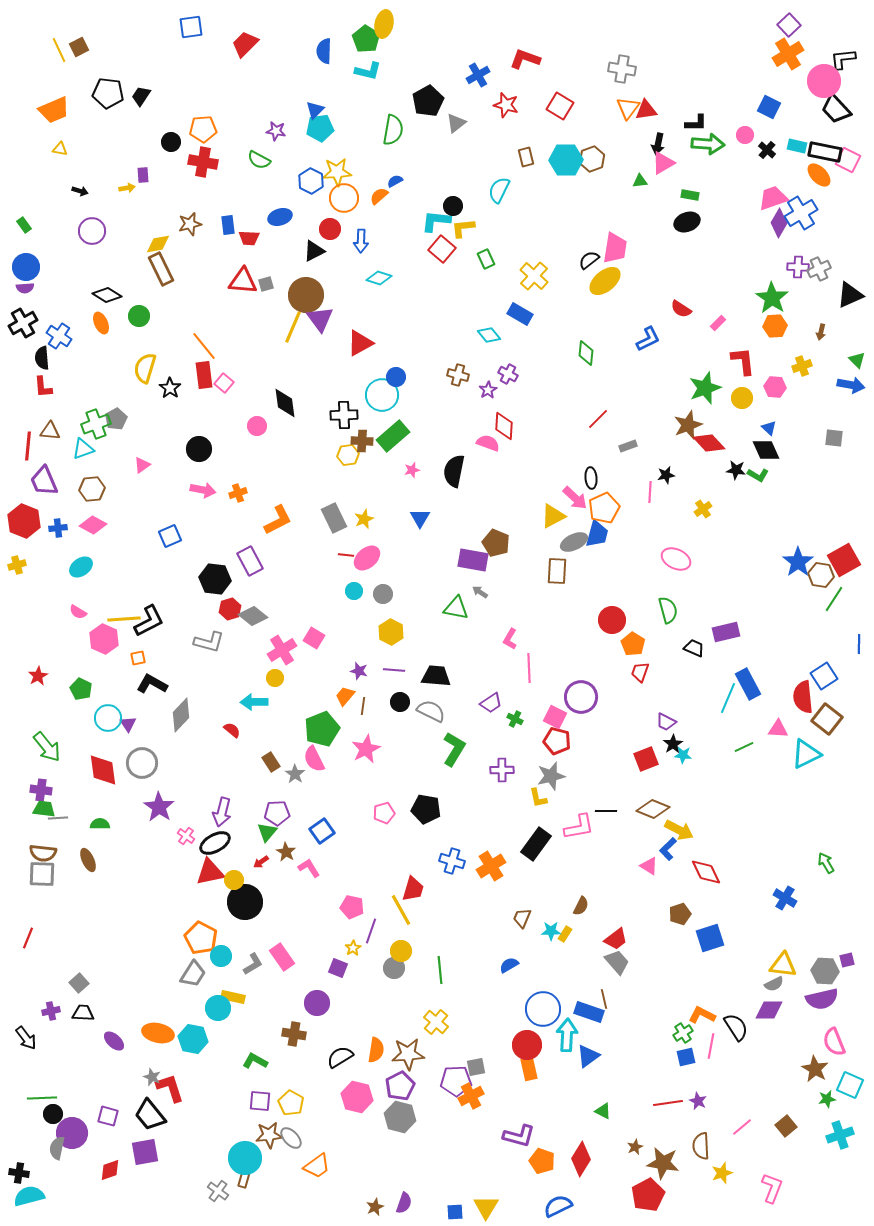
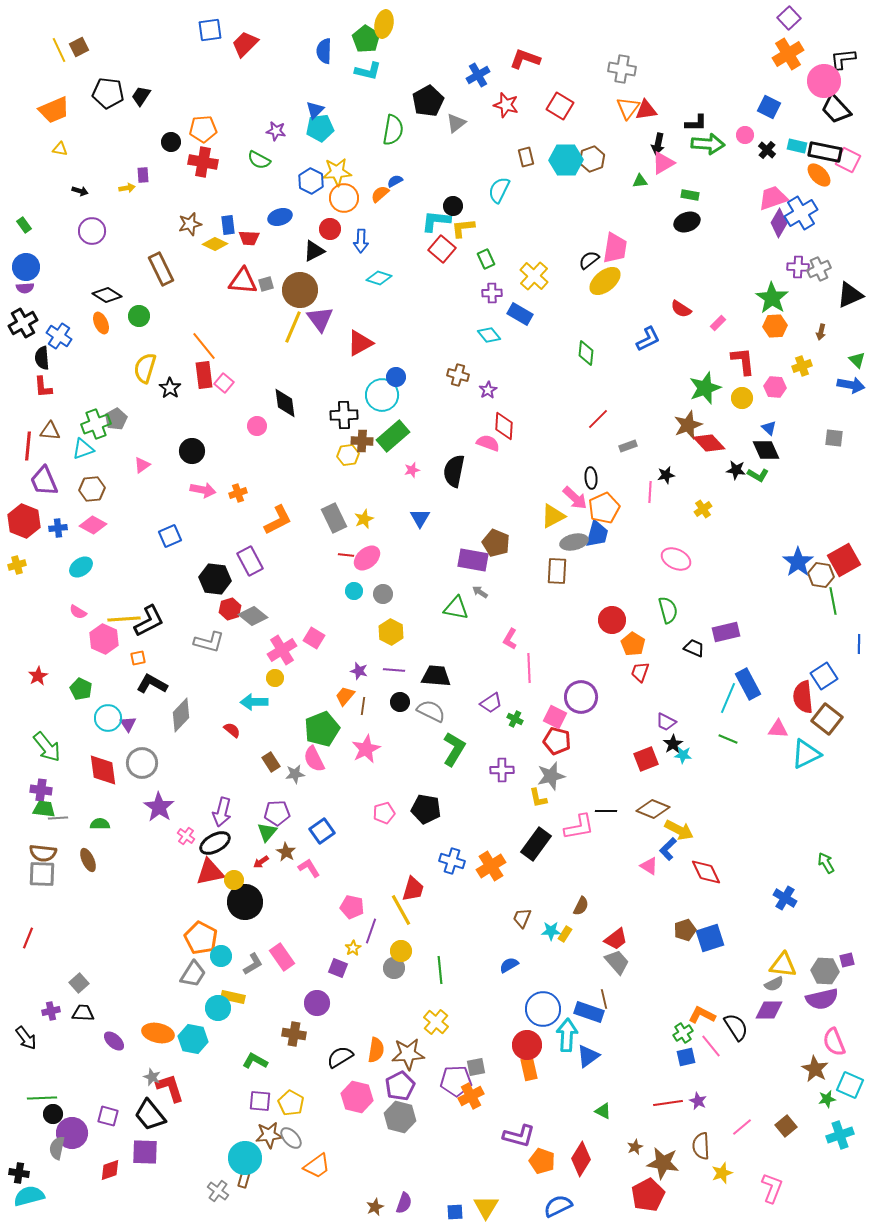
purple square at (789, 25): moved 7 px up
blue square at (191, 27): moved 19 px right, 3 px down
orange semicircle at (379, 196): moved 1 px right, 2 px up
yellow diamond at (158, 244): moved 57 px right; rotated 35 degrees clockwise
brown circle at (306, 295): moved 6 px left, 5 px up
purple cross at (508, 374): moved 16 px left, 81 px up; rotated 30 degrees counterclockwise
black circle at (199, 449): moved 7 px left, 2 px down
gray ellipse at (574, 542): rotated 12 degrees clockwise
green line at (834, 599): moved 1 px left, 2 px down; rotated 44 degrees counterclockwise
green line at (744, 747): moved 16 px left, 8 px up; rotated 48 degrees clockwise
gray star at (295, 774): rotated 30 degrees clockwise
brown pentagon at (680, 914): moved 5 px right, 16 px down
pink line at (711, 1046): rotated 50 degrees counterclockwise
purple square at (145, 1152): rotated 12 degrees clockwise
